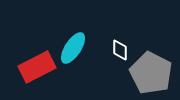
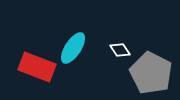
white diamond: rotated 35 degrees counterclockwise
red rectangle: rotated 48 degrees clockwise
